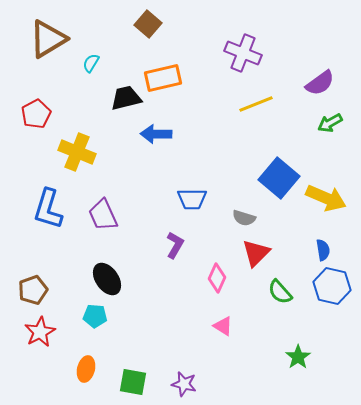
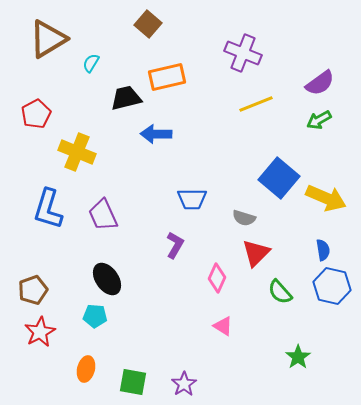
orange rectangle: moved 4 px right, 1 px up
green arrow: moved 11 px left, 3 px up
purple star: rotated 25 degrees clockwise
